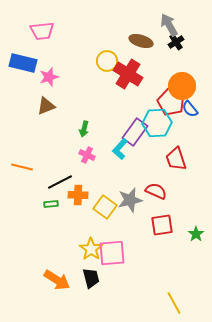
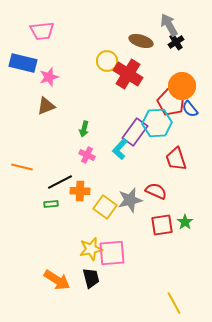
orange cross: moved 2 px right, 4 px up
green star: moved 11 px left, 12 px up
yellow star: rotated 25 degrees clockwise
